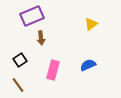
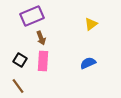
brown arrow: rotated 16 degrees counterclockwise
black square: rotated 24 degrees counterclockwise
blue semicircle: moved 2 px up
pink rectangle: moved 10 px left, 9 px up; rotated 12 degrees counterclockwise
brown line: moved 1 px down
